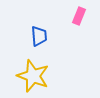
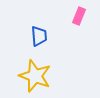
yellow star: moved 2 px right
